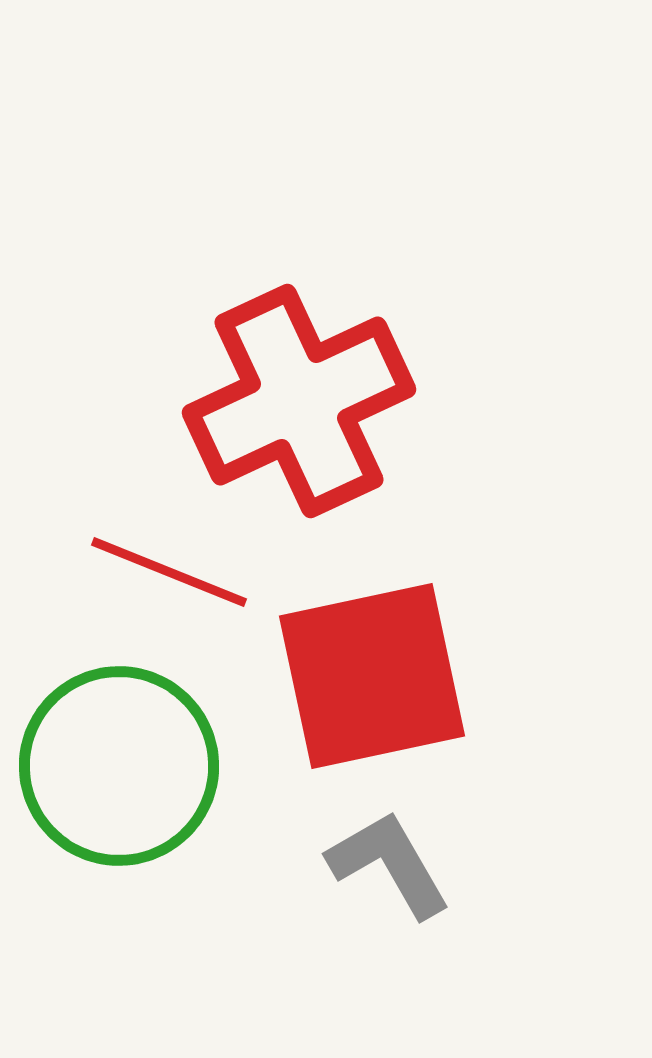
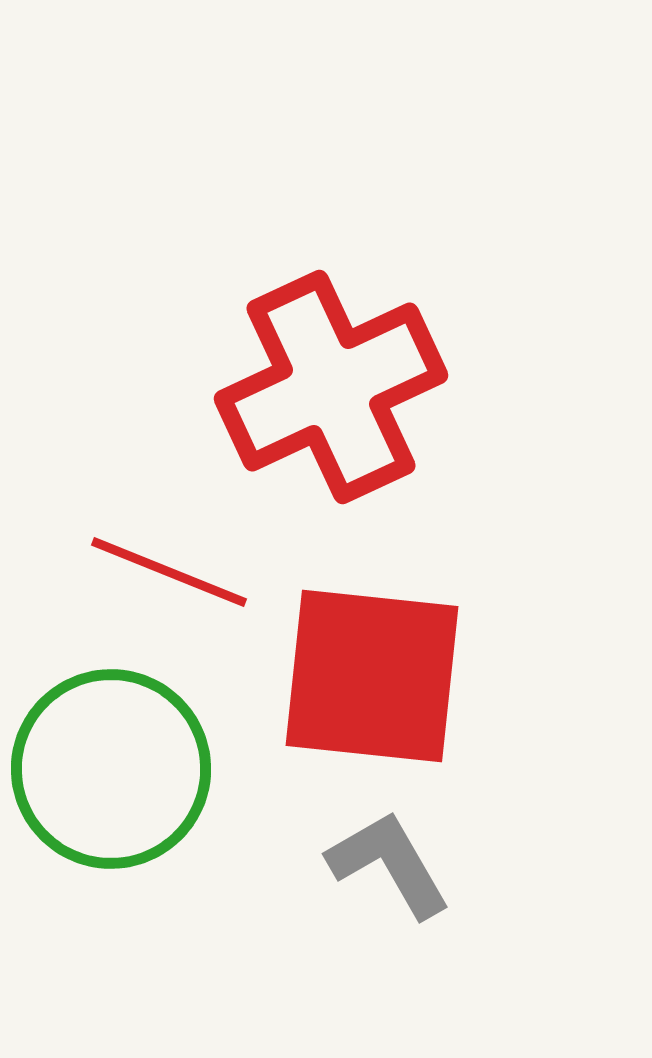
red cross: moved 32 px right, 14 px up
red square: rotated 18 degrees clockwise
green circle: moved 8 px left, 3 px down
